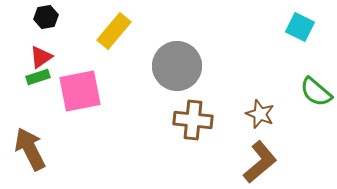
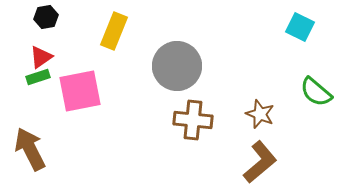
yellow rectangle: rotated 18 degrees counterclockwise
